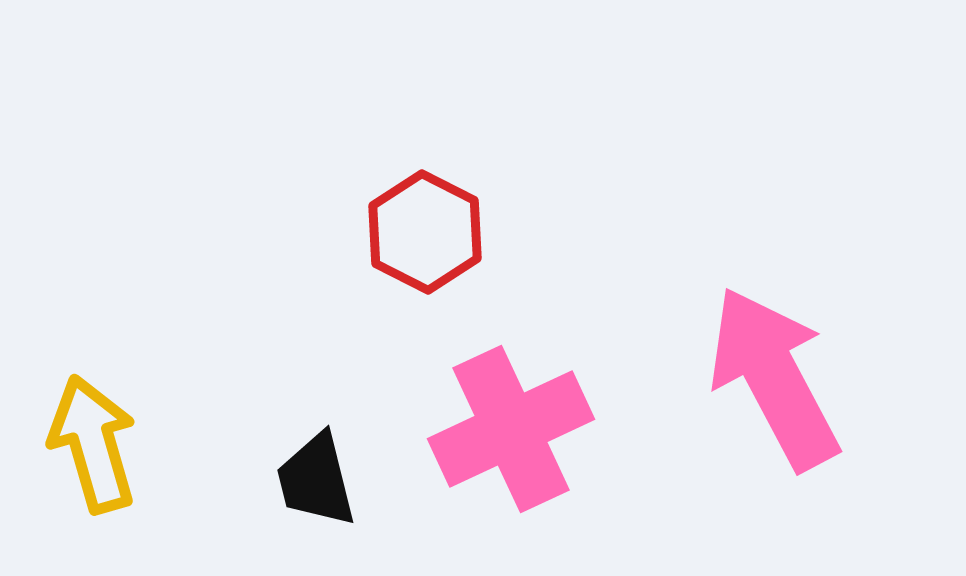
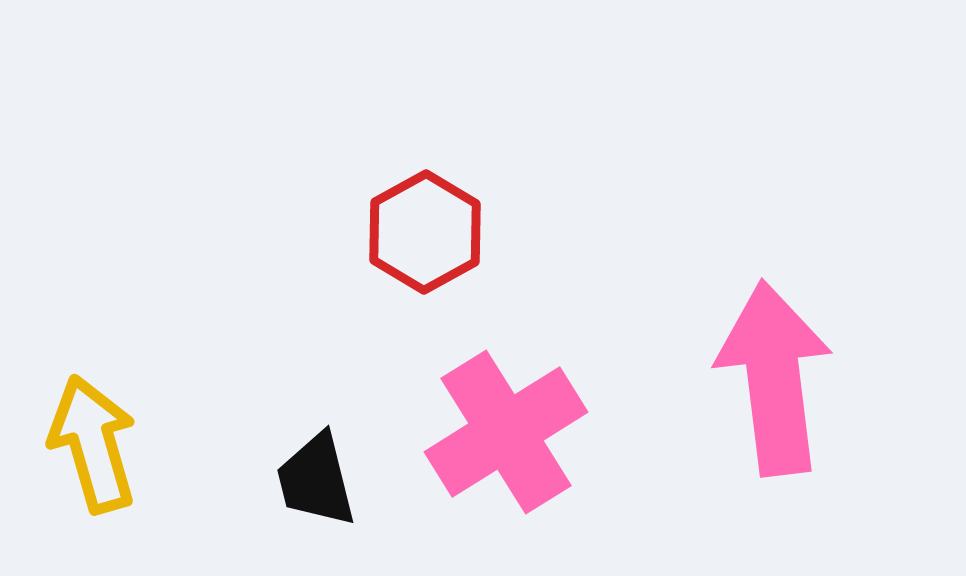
red hexagon: rotated 4 degrees clockwise
pink arrow: rotated 21 degrees clockwise
pink cross: moved 5 px left, 3 px down; rotated 7 degrees counterclockwise
